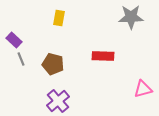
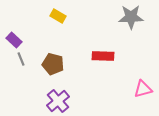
yellow rectangle: moved 1 px left, 2 px up; rotated 70 degrees counterclockwise
